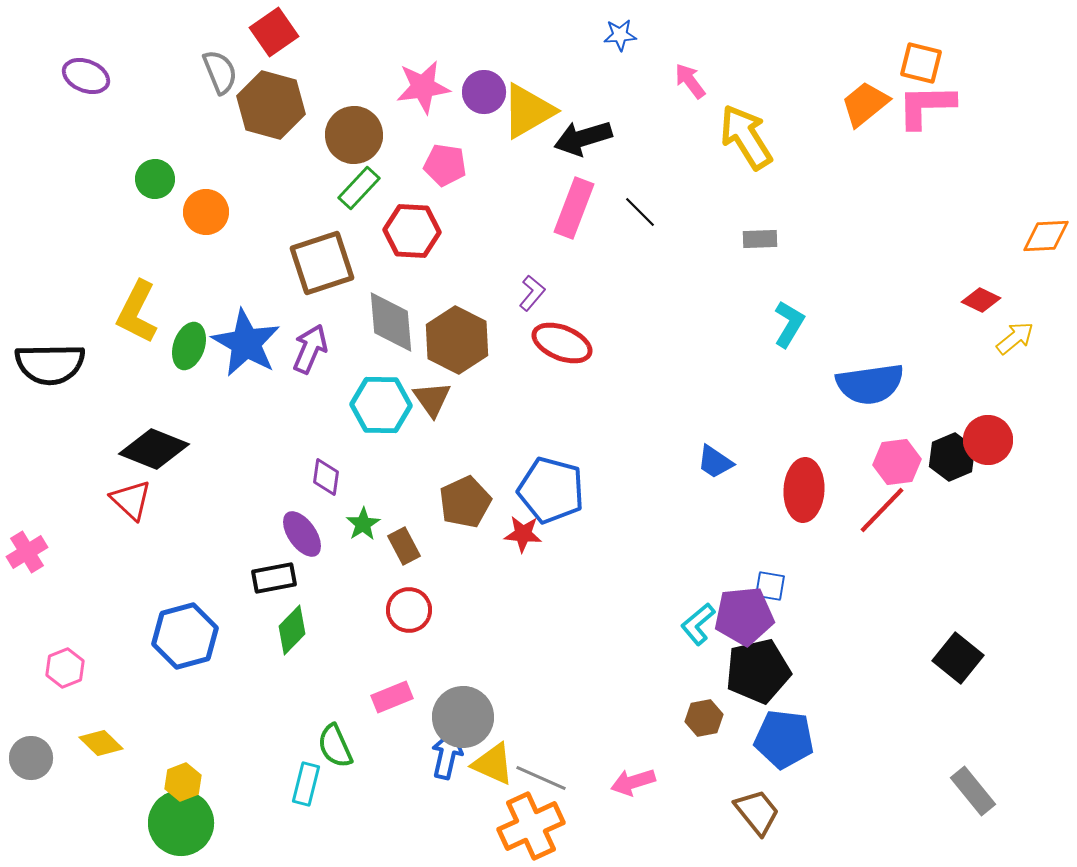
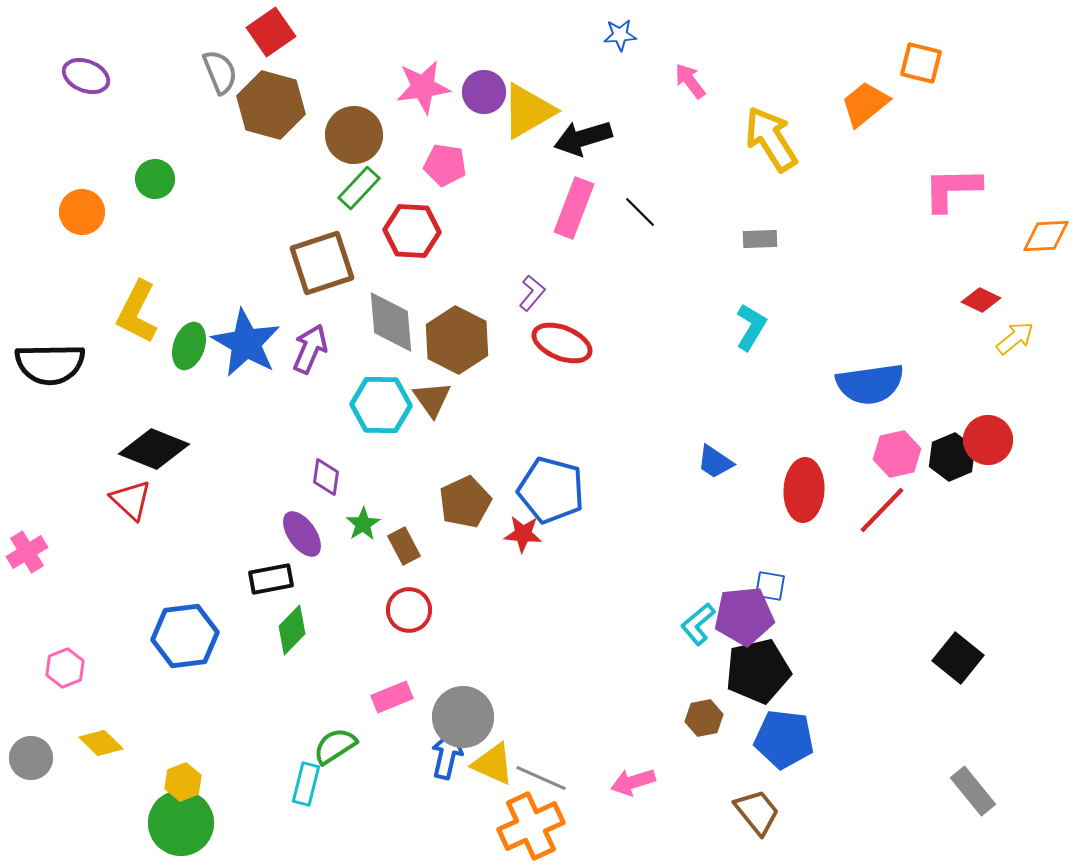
red square at (274, 32): moved 3 px left
pink L-shape at (926, 106): moved 26 px right, 83 px down
yellow arrow at (746, 137): moved 25 px right, 2 px down
orange circle at (206, 212): moved 124 px left
cyan L-shape at (789, 324): moved 38 px left, 3 px down
pink hexagon at (897, 462): moved 8 px up; rotated 6 degrees counterclockwise
black rectangle at (274, 578): moved 3 px left, 1 px down
blue hexagon at (185, 636): rotated 8 degrees clockwise
green semicircle at (335, 746): rotated 81 degrees clockwise
